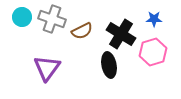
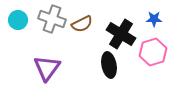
cyan circle: moved 4 px left, 3 px down
brown semicircle: moved 7 px up
